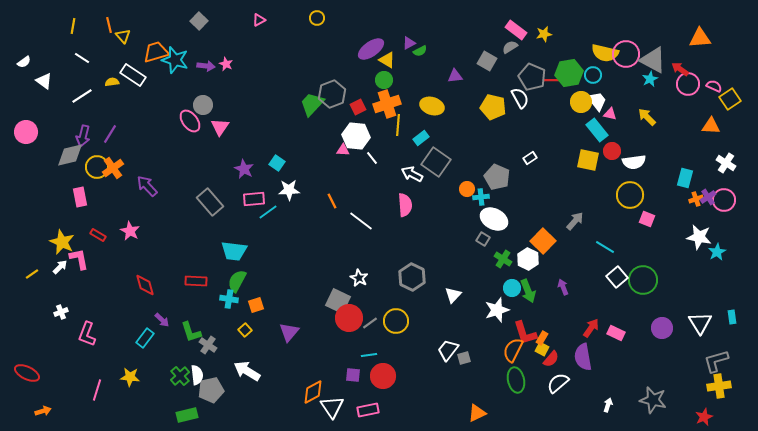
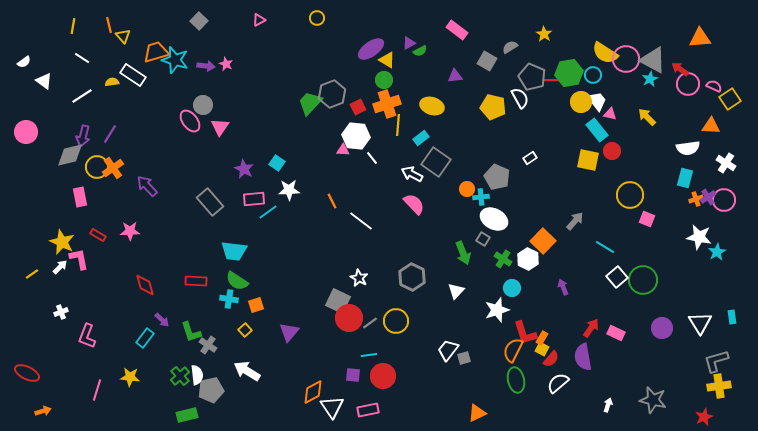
pink rectangle at (516, 30): moved 59 px left
yellow star at (544, 34): rotated 28 degrees counterclockwise
yellow semicircle at (605, 53): rotated 20 degrees clockwise
pink circle at (626, 54): moved 5 px down
green trapezoid at (312, 104): moved 2 px left, 1 px up
white semicircle at (634, 162): moved 54 px right, 14 px up
pink semicircle at (405, 205): moved 9 px right, 1 px up; rotated 40 degrees counterclockwise
pink star at (130, 231): rotated 30 degrees counterclockwise
green semicircle at (237, 281): rotated 85 degrees counterclockwise
green arrow at (528, 291): moved 65 px left, 38 px up
white triangle at (453, 295): moved 3 px right, 4 px up
pink L-shape at (87, 334): moved 2 px down
